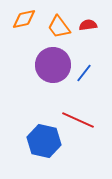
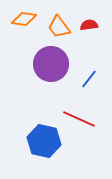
orange diamond: rotated 20 degrees clockwise
red semicircle: moved 1 px right
purple circle: moved 2 px left, 1 px up
blue line: moved 5 px right, 6 px down
red line: moved 1 px right, 1 px up
